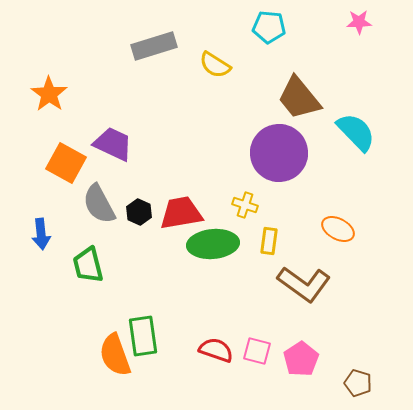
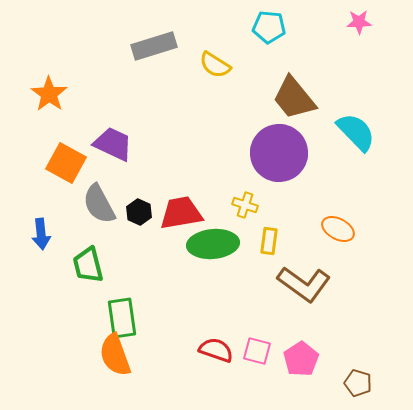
brown trapezoid: moved 5 px left
green rectangle: moved 21 px left, 18 px up
